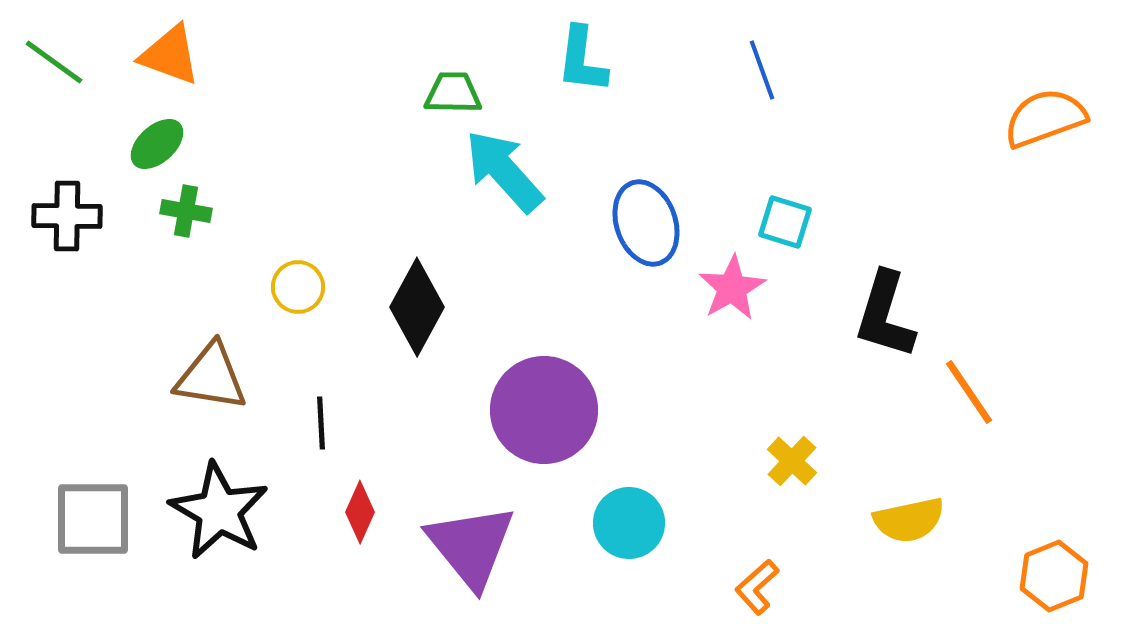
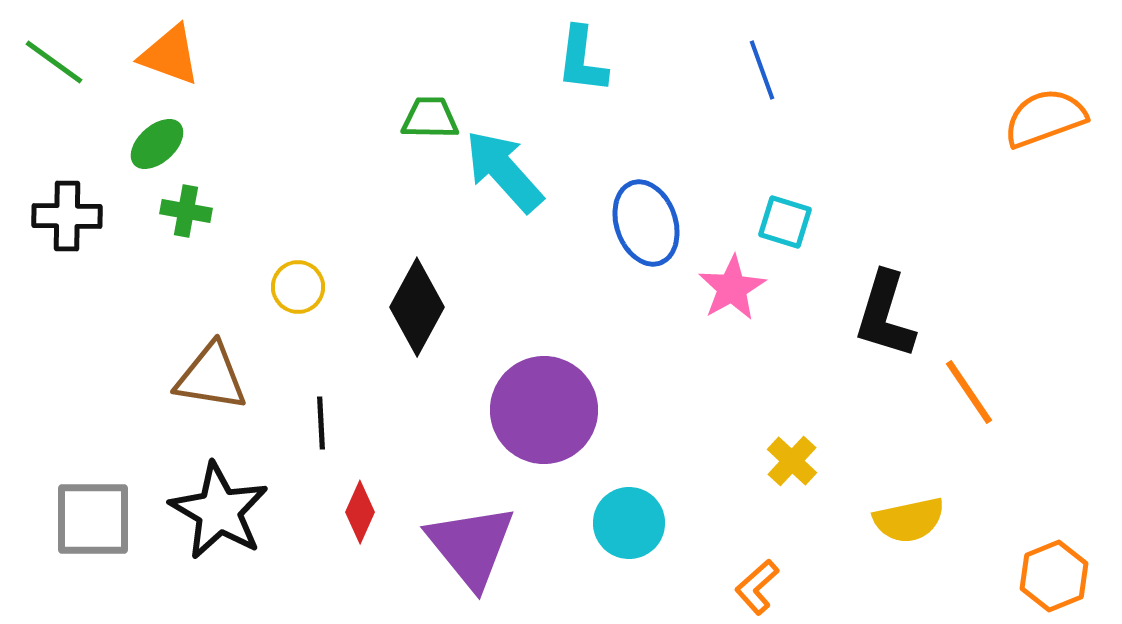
green trapezoid: moved 23 px left, 25 px down
